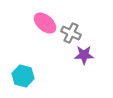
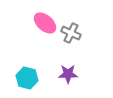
purple star: moved 16 px left, 19 px down
cyan hexagon: moved 4 px right, 2 px down
